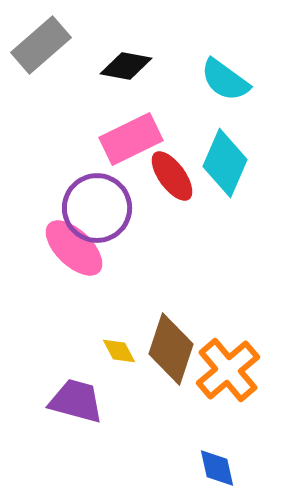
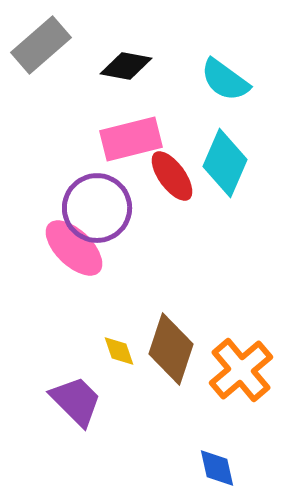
pink rectangle: rotated 12 degrees clockwise
yellow diamond: rotated 9 degrees clockwise
orange cross: moved 13 px right
purple trapezoid: rotated 30 degrees clockwise
